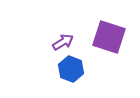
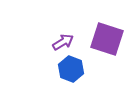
purple square: moved 2 px left, 2 px down
